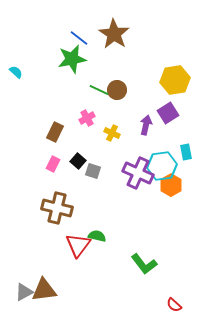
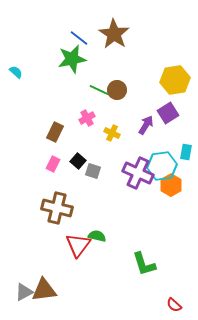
purple arrow: rotated 18 degrees clockwise
cyan rectangle: rotated 21 degrees clockwise
green L-shape: rotated 20 degrees clockwise
